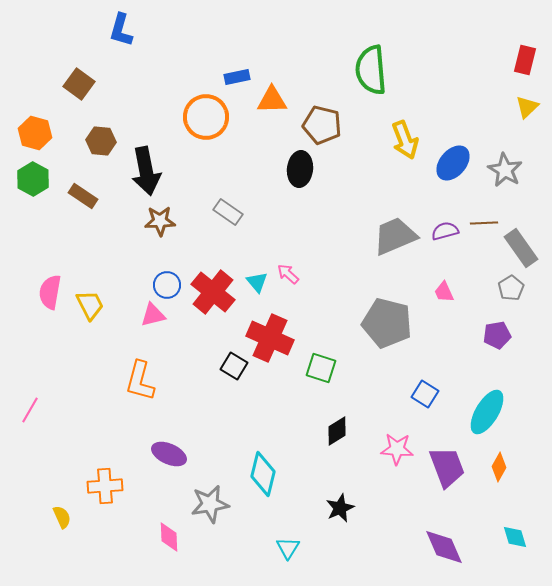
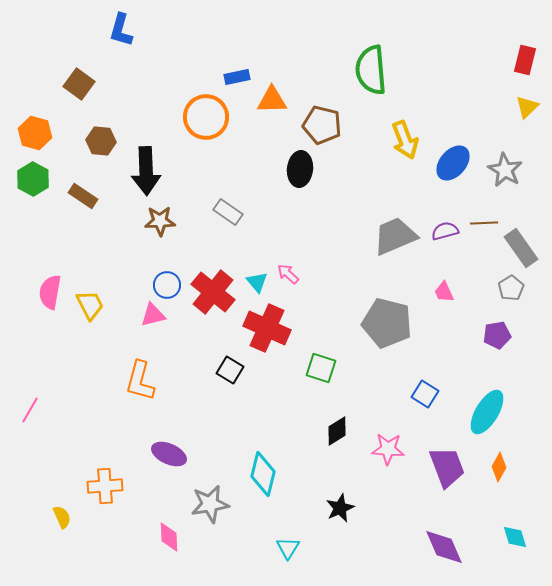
black arrow at (146, 171): rotated 9 degrees clockwise
red cross at (270, 338): moved 3 px left, 10 px up
black square at (234, 366): moved 4 px left, 4 px down
pink star at (397, 449): moved 9 px left
